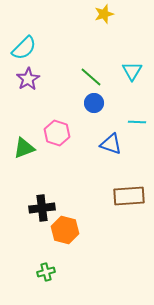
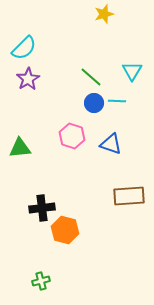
cyan line: moved 20 px left, 21 px up
pink hexagon: moved 15 px right, 3 px down
green triangle: moved 4 px left; rotated 15 degrees clockwise
green cross: moved 5 px left, 9 px down
